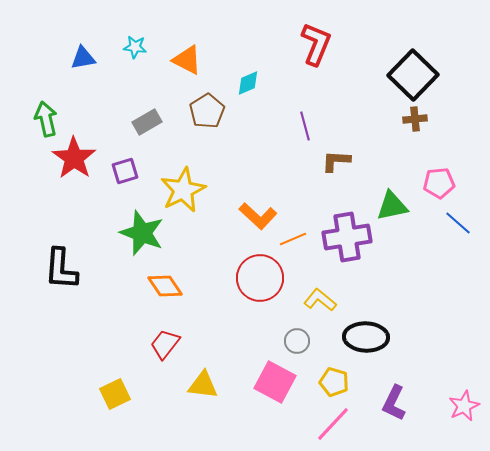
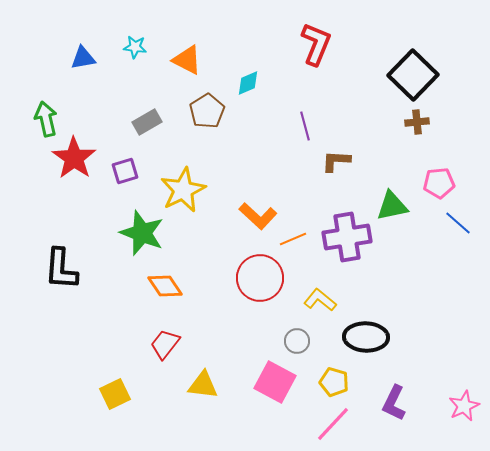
brown cross: moved 2 px right, 3 px down
